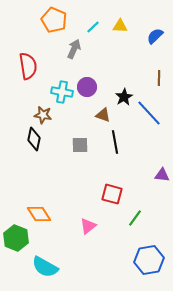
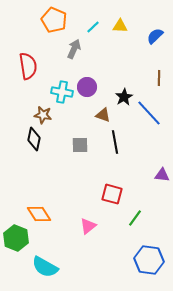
blue hexagon: rotated 16 degrees clockwise
